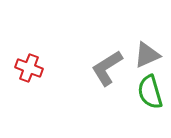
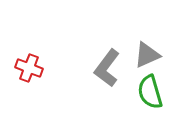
gray L-shape: rotated 21 degrees counterclockwise
